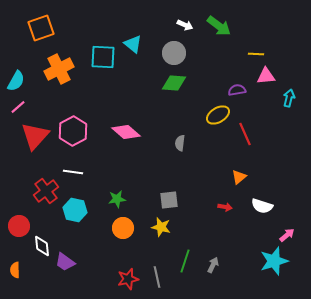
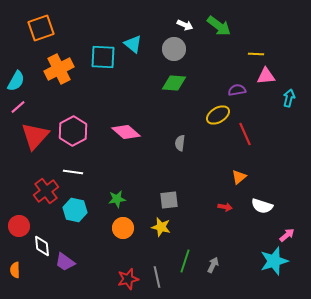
gray circle: moved 4 px up
